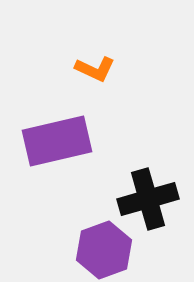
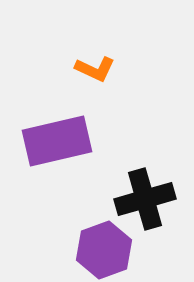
black cross: moved 3 px left
